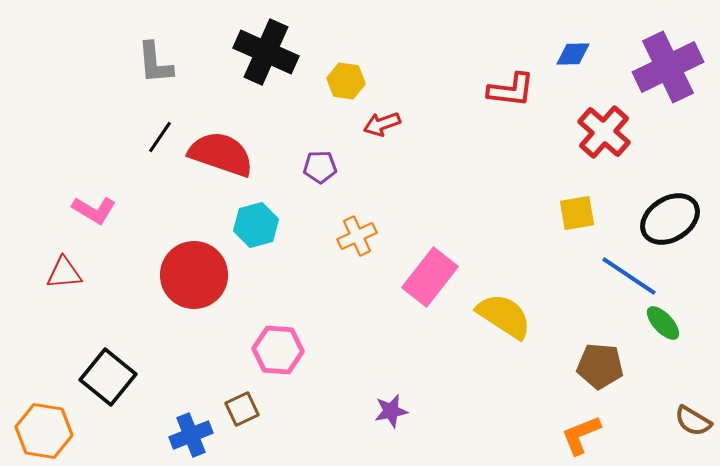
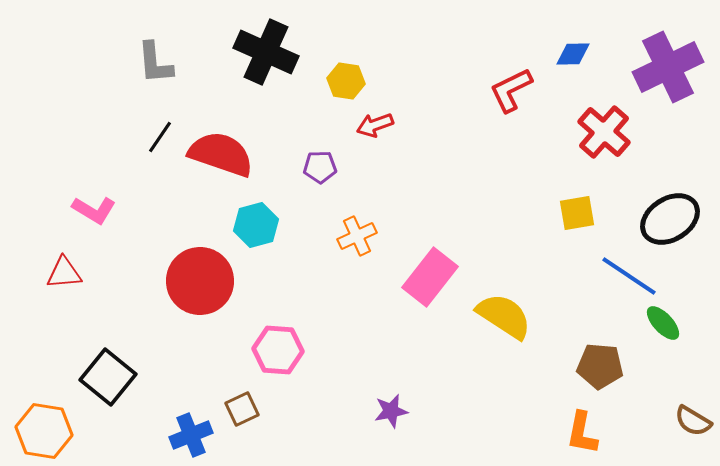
red L-shape: rotated 147 degrees clockwise
red arrow: moved 7 px left, 1 px down
red circle: moved 6 px right, 6 px down
orange L-shape: moved 1 px right, 2 px up; rotated 57 degrees counterclockwise
